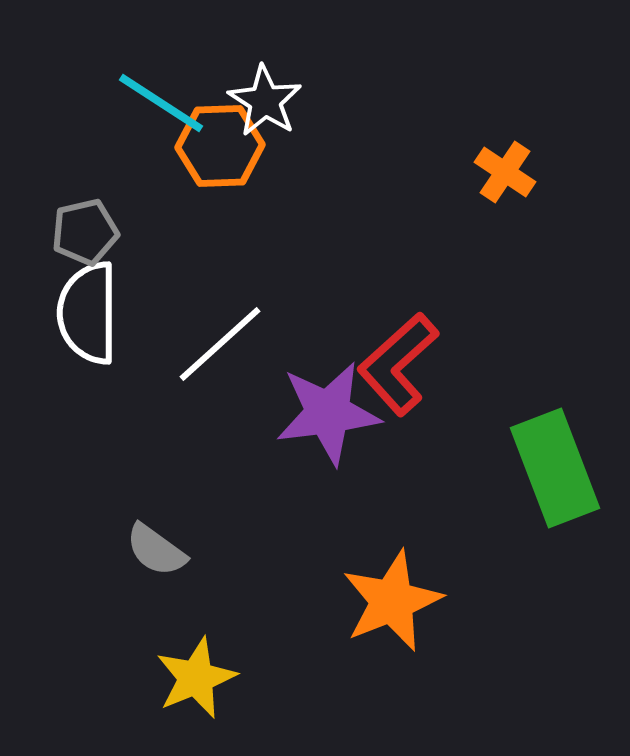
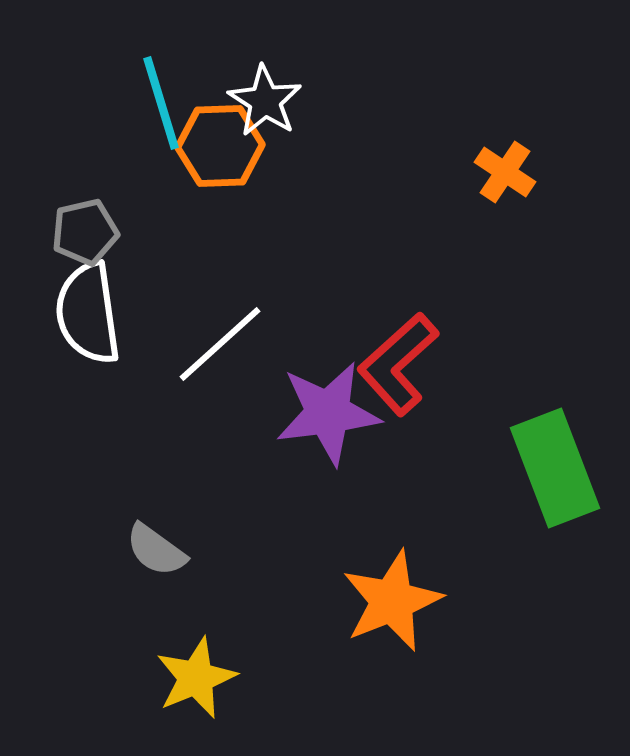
cyan line: rotated 40 degrees clockwise
white semicircle: rotated 8 degrees counterclockwise
